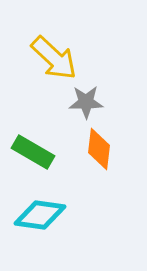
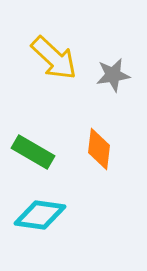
gray star: moved 27 px right, 27 px up; rotated 8 degrees counterclockwise
